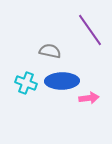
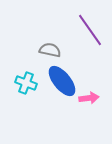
gray semicircle: moved 1 px up
blue ellipse: rotated 52 degrees clockwise
